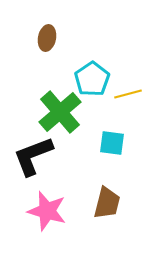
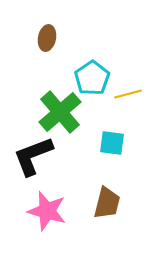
cyan pentagon: moved 1 px up
